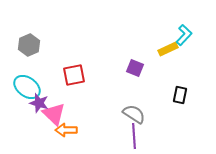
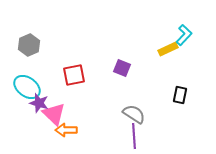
purple square: moved 13 px left
